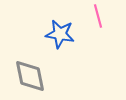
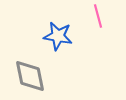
blue star: moved 2 px left, 2 px down
